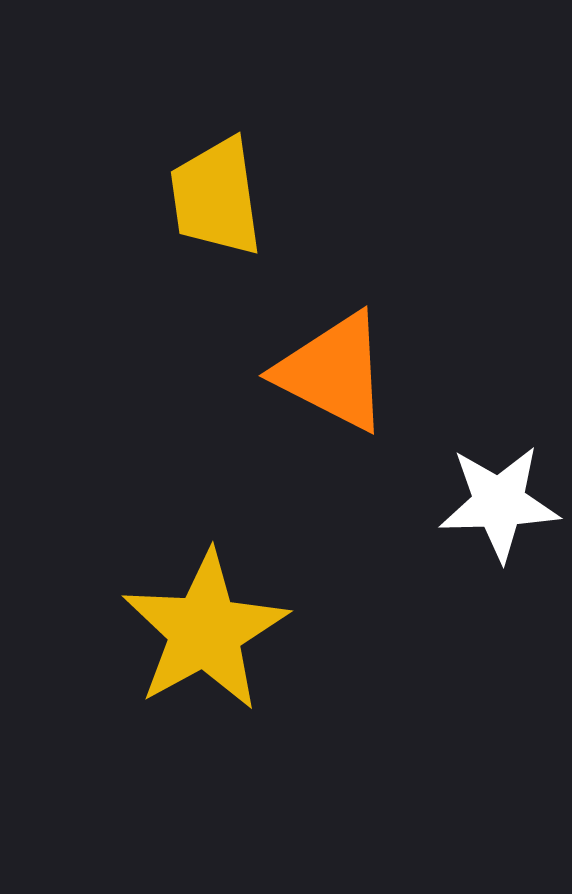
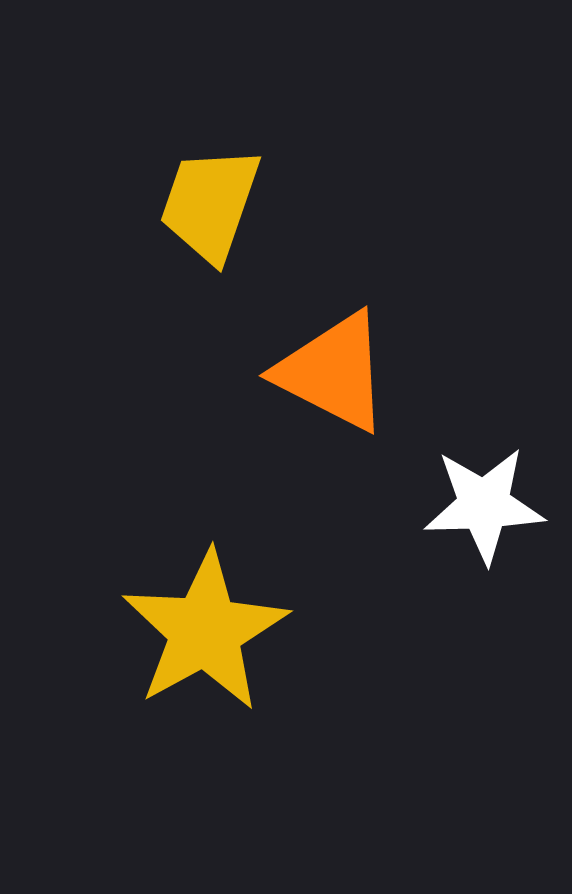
yellow trapezoid: moved 6 px left, 7 px down; rotated 27 degrees clockwise
white star: moved 15 px left, 2 px down
